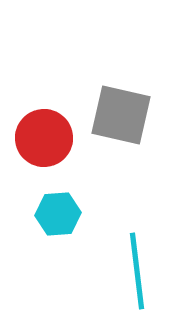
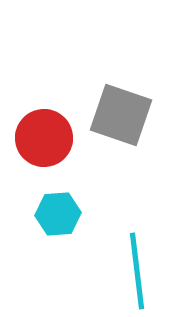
gray square: rotated 6 degrees clockwise
